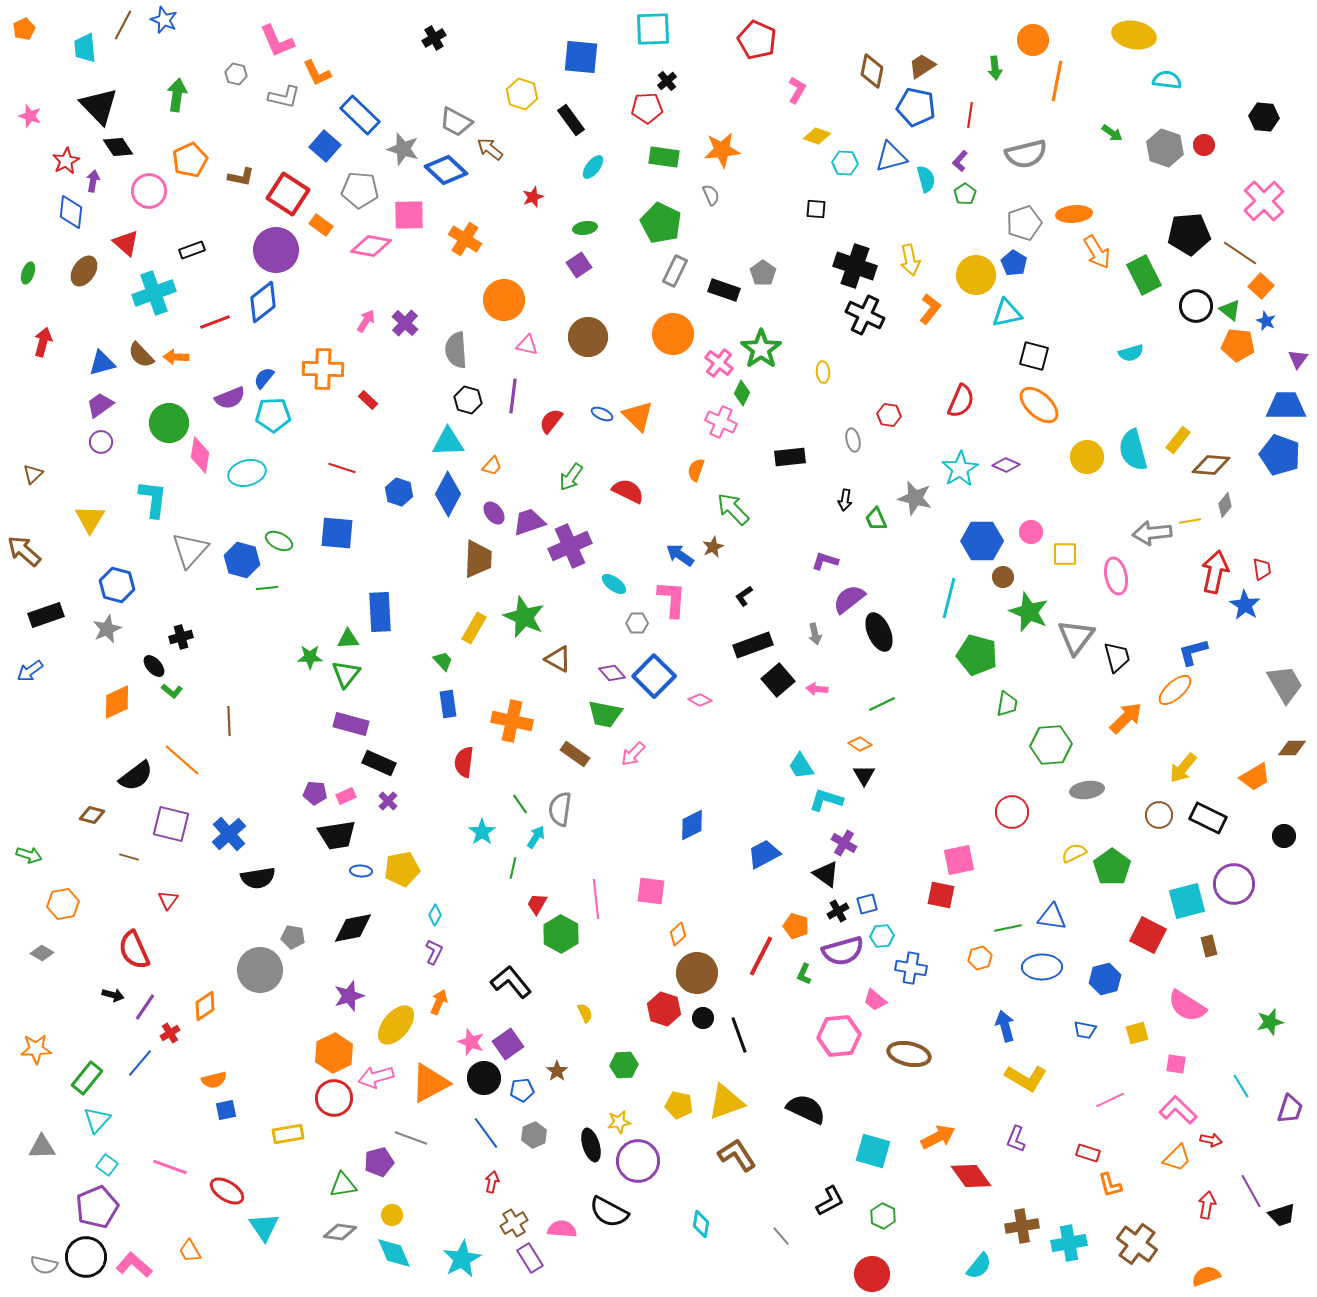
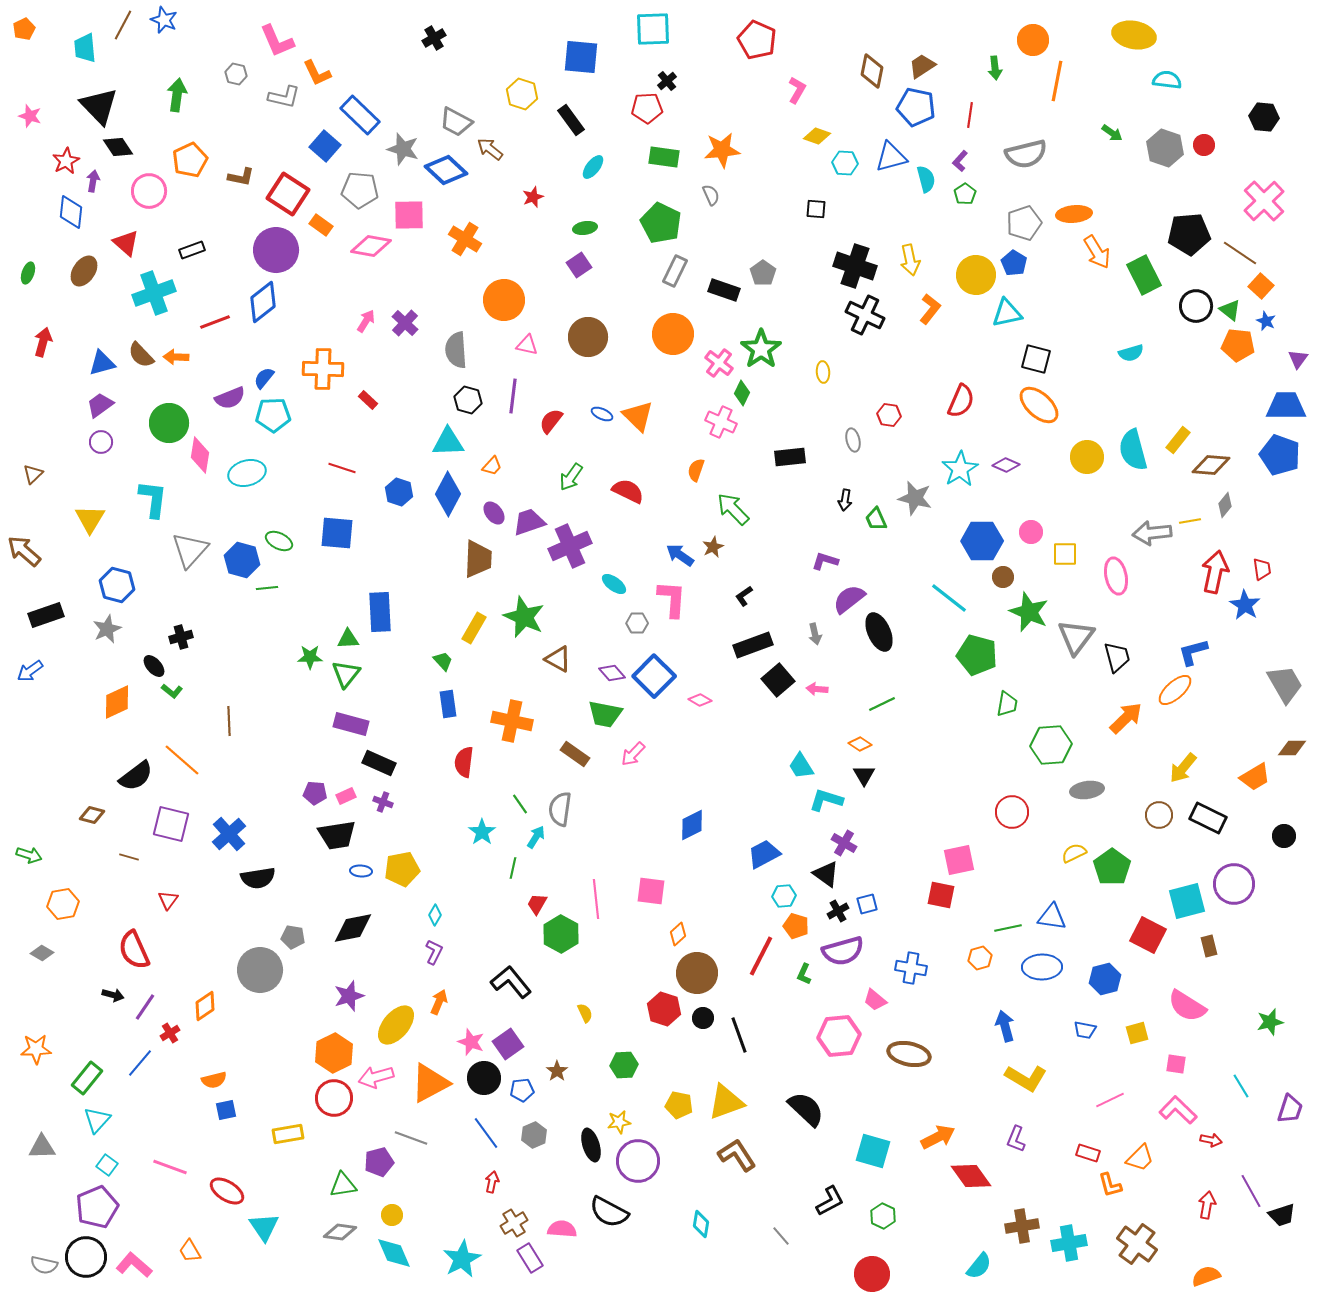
black square at (1034, 356): moved 2 px right, 3 px down
cyan line at (949, 598): rotated 66 degrees counterclockwise
purple cross at (388, 801): moved 5 px left, 1 px down; rotated 24 degrees counterclockwise
cyan hexagon at (882, 936): moved 98 px left, 40 px up
black semicircle at (806, 1109): rotated 18 degrees clockwise
orange trapezoid at (1177, 1158): moved 37 px left
